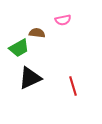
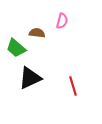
pink semicircle: moved 1 px left, 1 px down; rotated 63 degrees counterclockwise
green trapezoid: moved 3 px left; rotated 70 degrees clockwise
